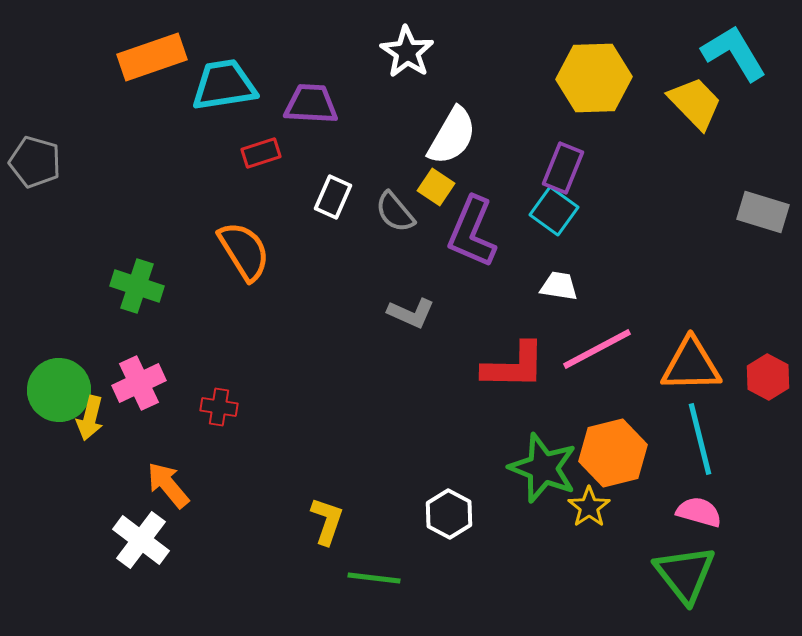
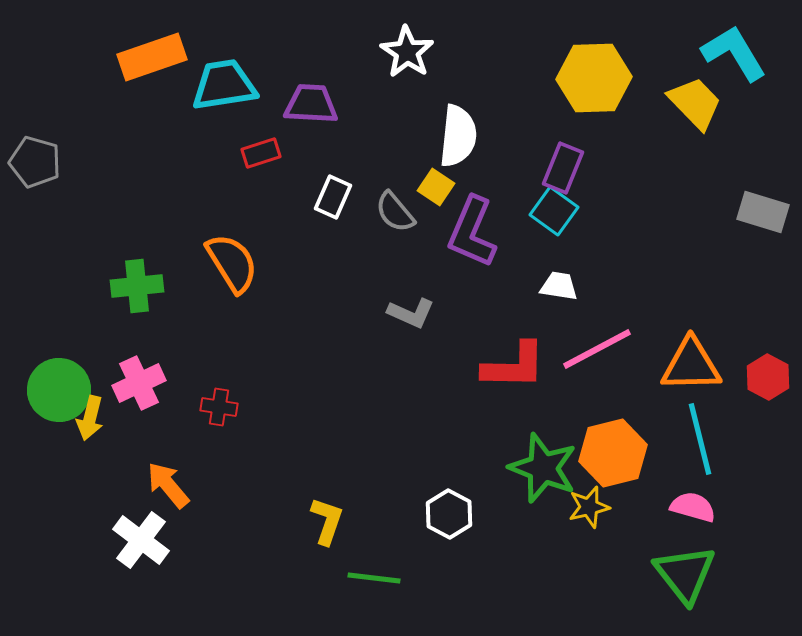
white semicircle: moved 6 px right; rotated 24 degrees counterclockwise
orange semicircle: moved 12 px left, 12 px down
green cross: rotated 24 degrees counterclockwise
yellow star: rotated 21 degrees clockwise
pink semicircle: moved 6 px left, 5 px up
